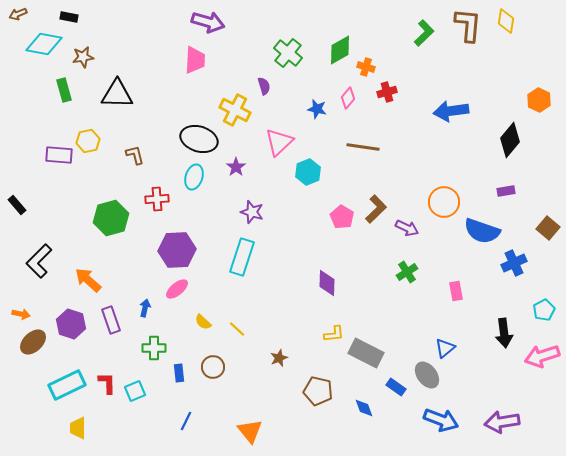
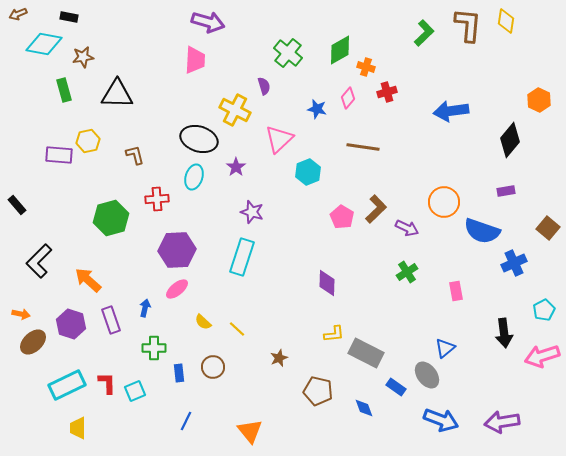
pink triangle at (279, 142): moved 3 px up
